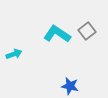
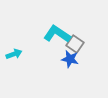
gray square: moved 12 px left, 13 px down; rotated 18 degrees counterclockwise
blue star: moved 27 px up
